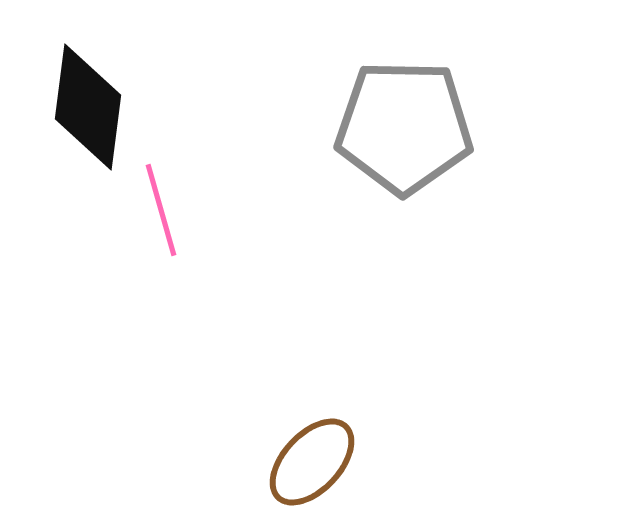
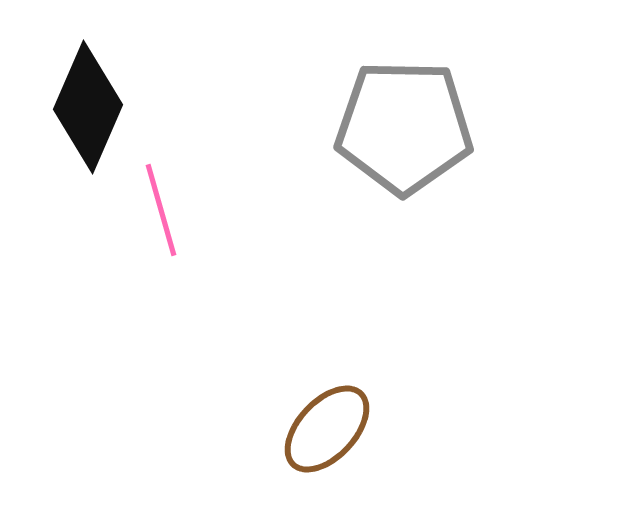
black diamond: rotated 16 degrees clockwise
brown ellipse: moved 15 px right, 33 px up
